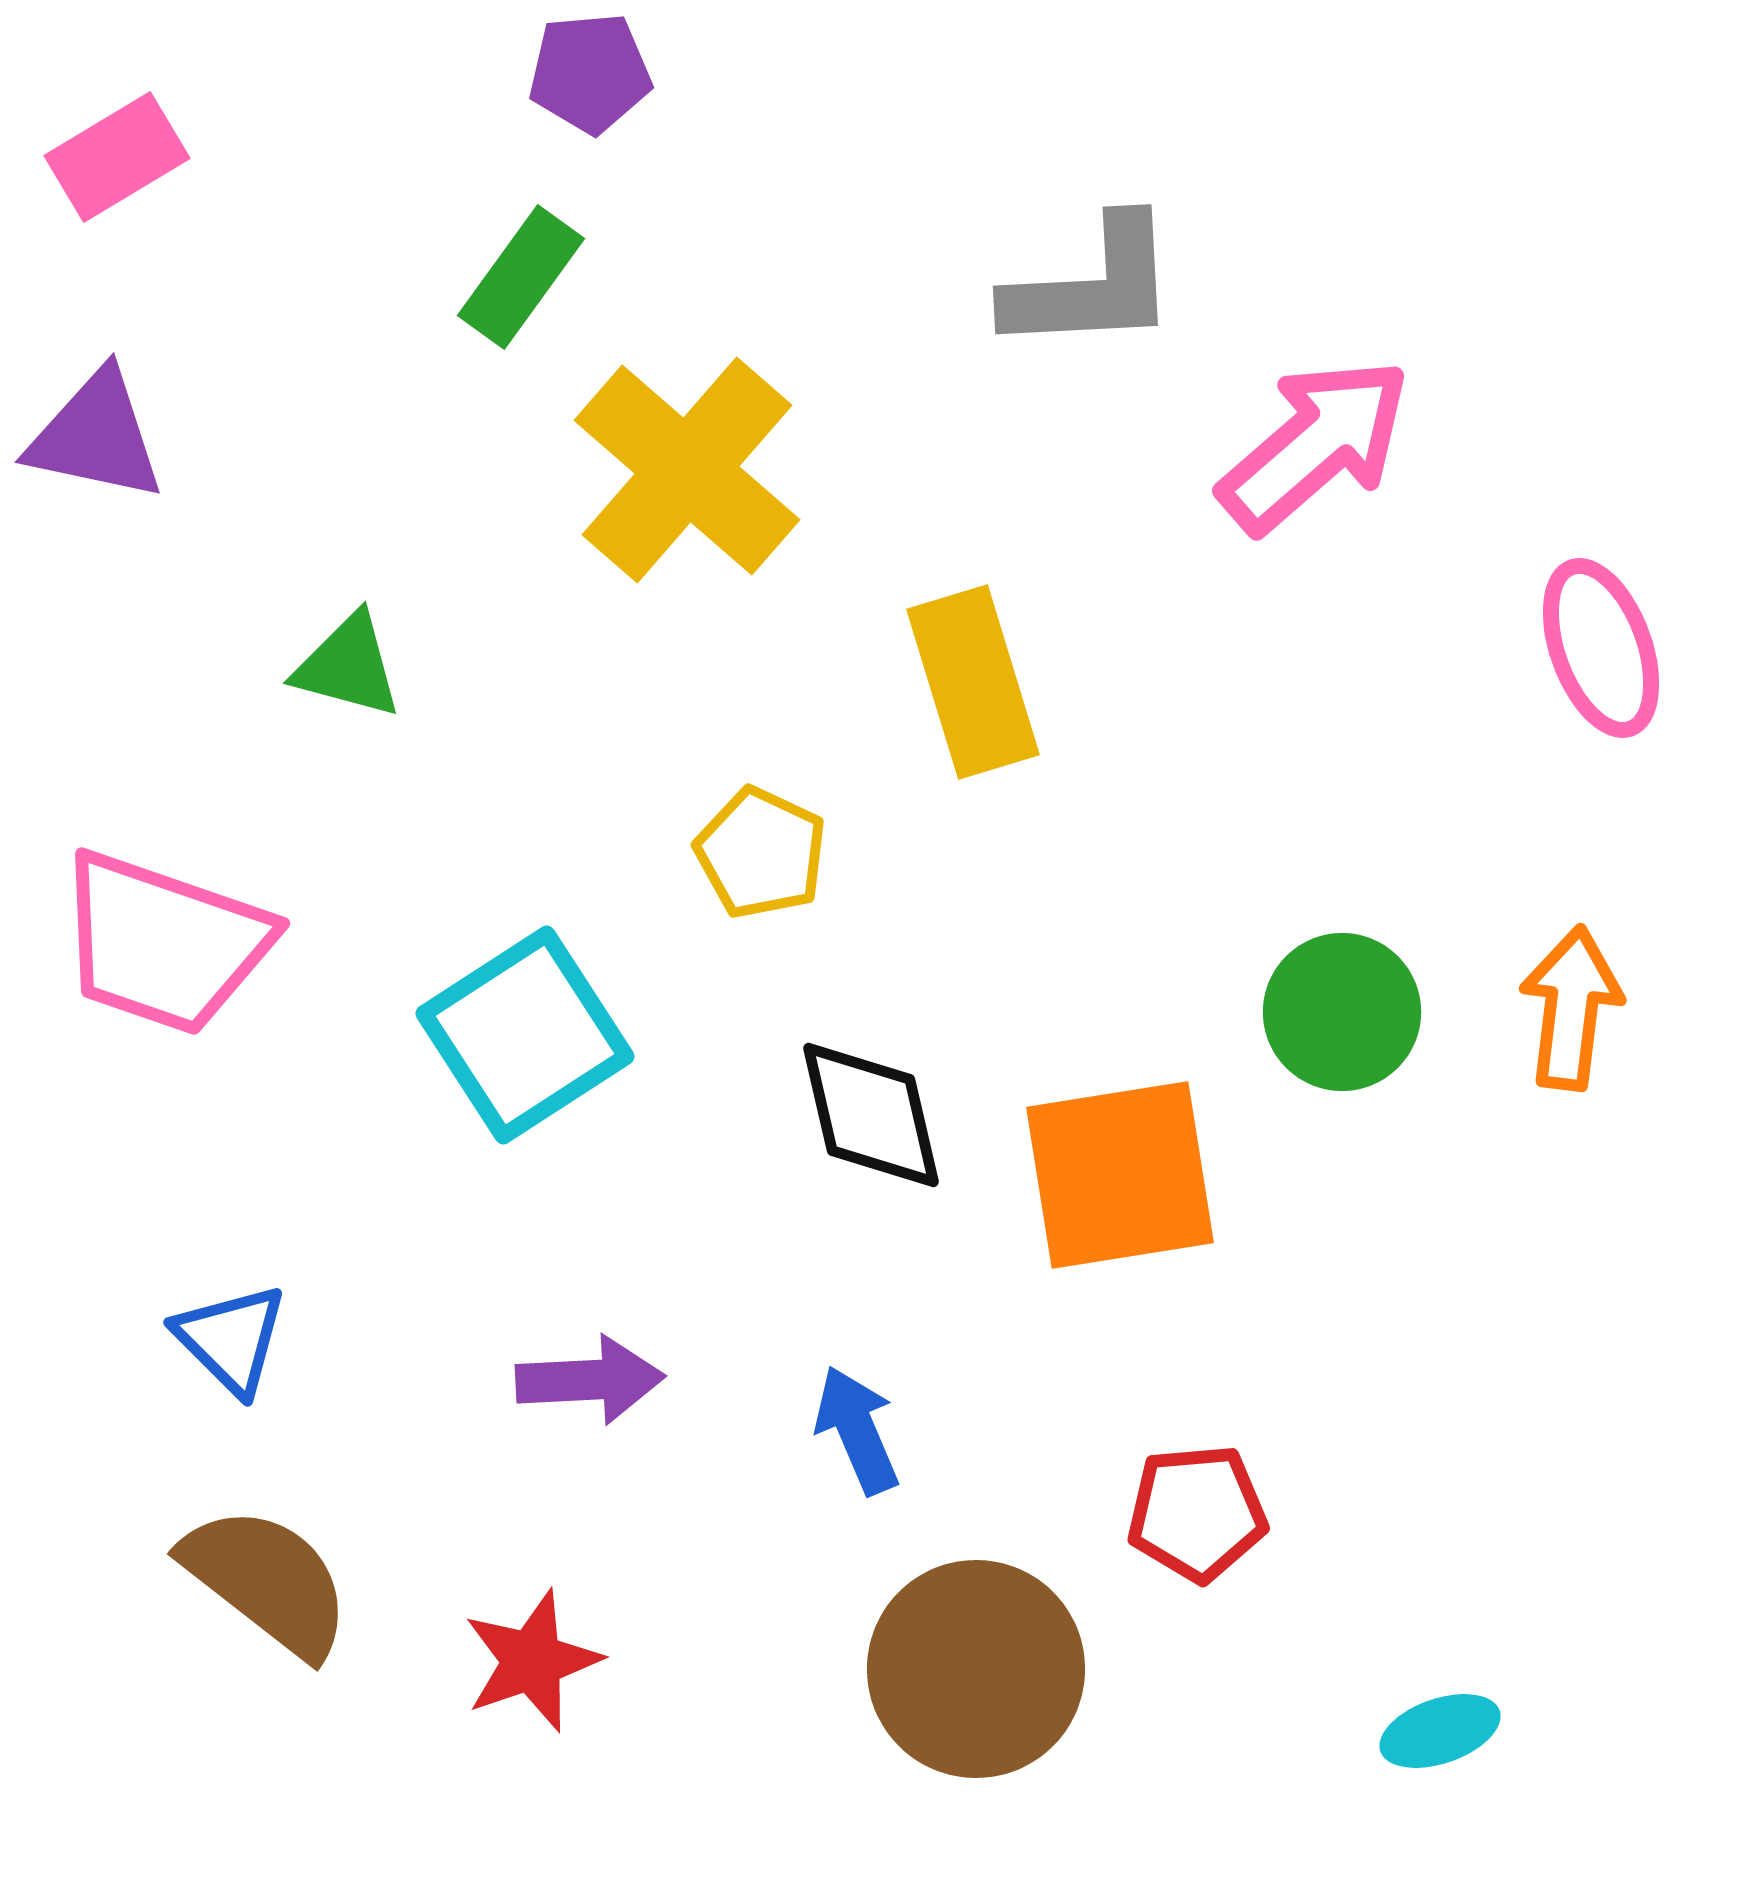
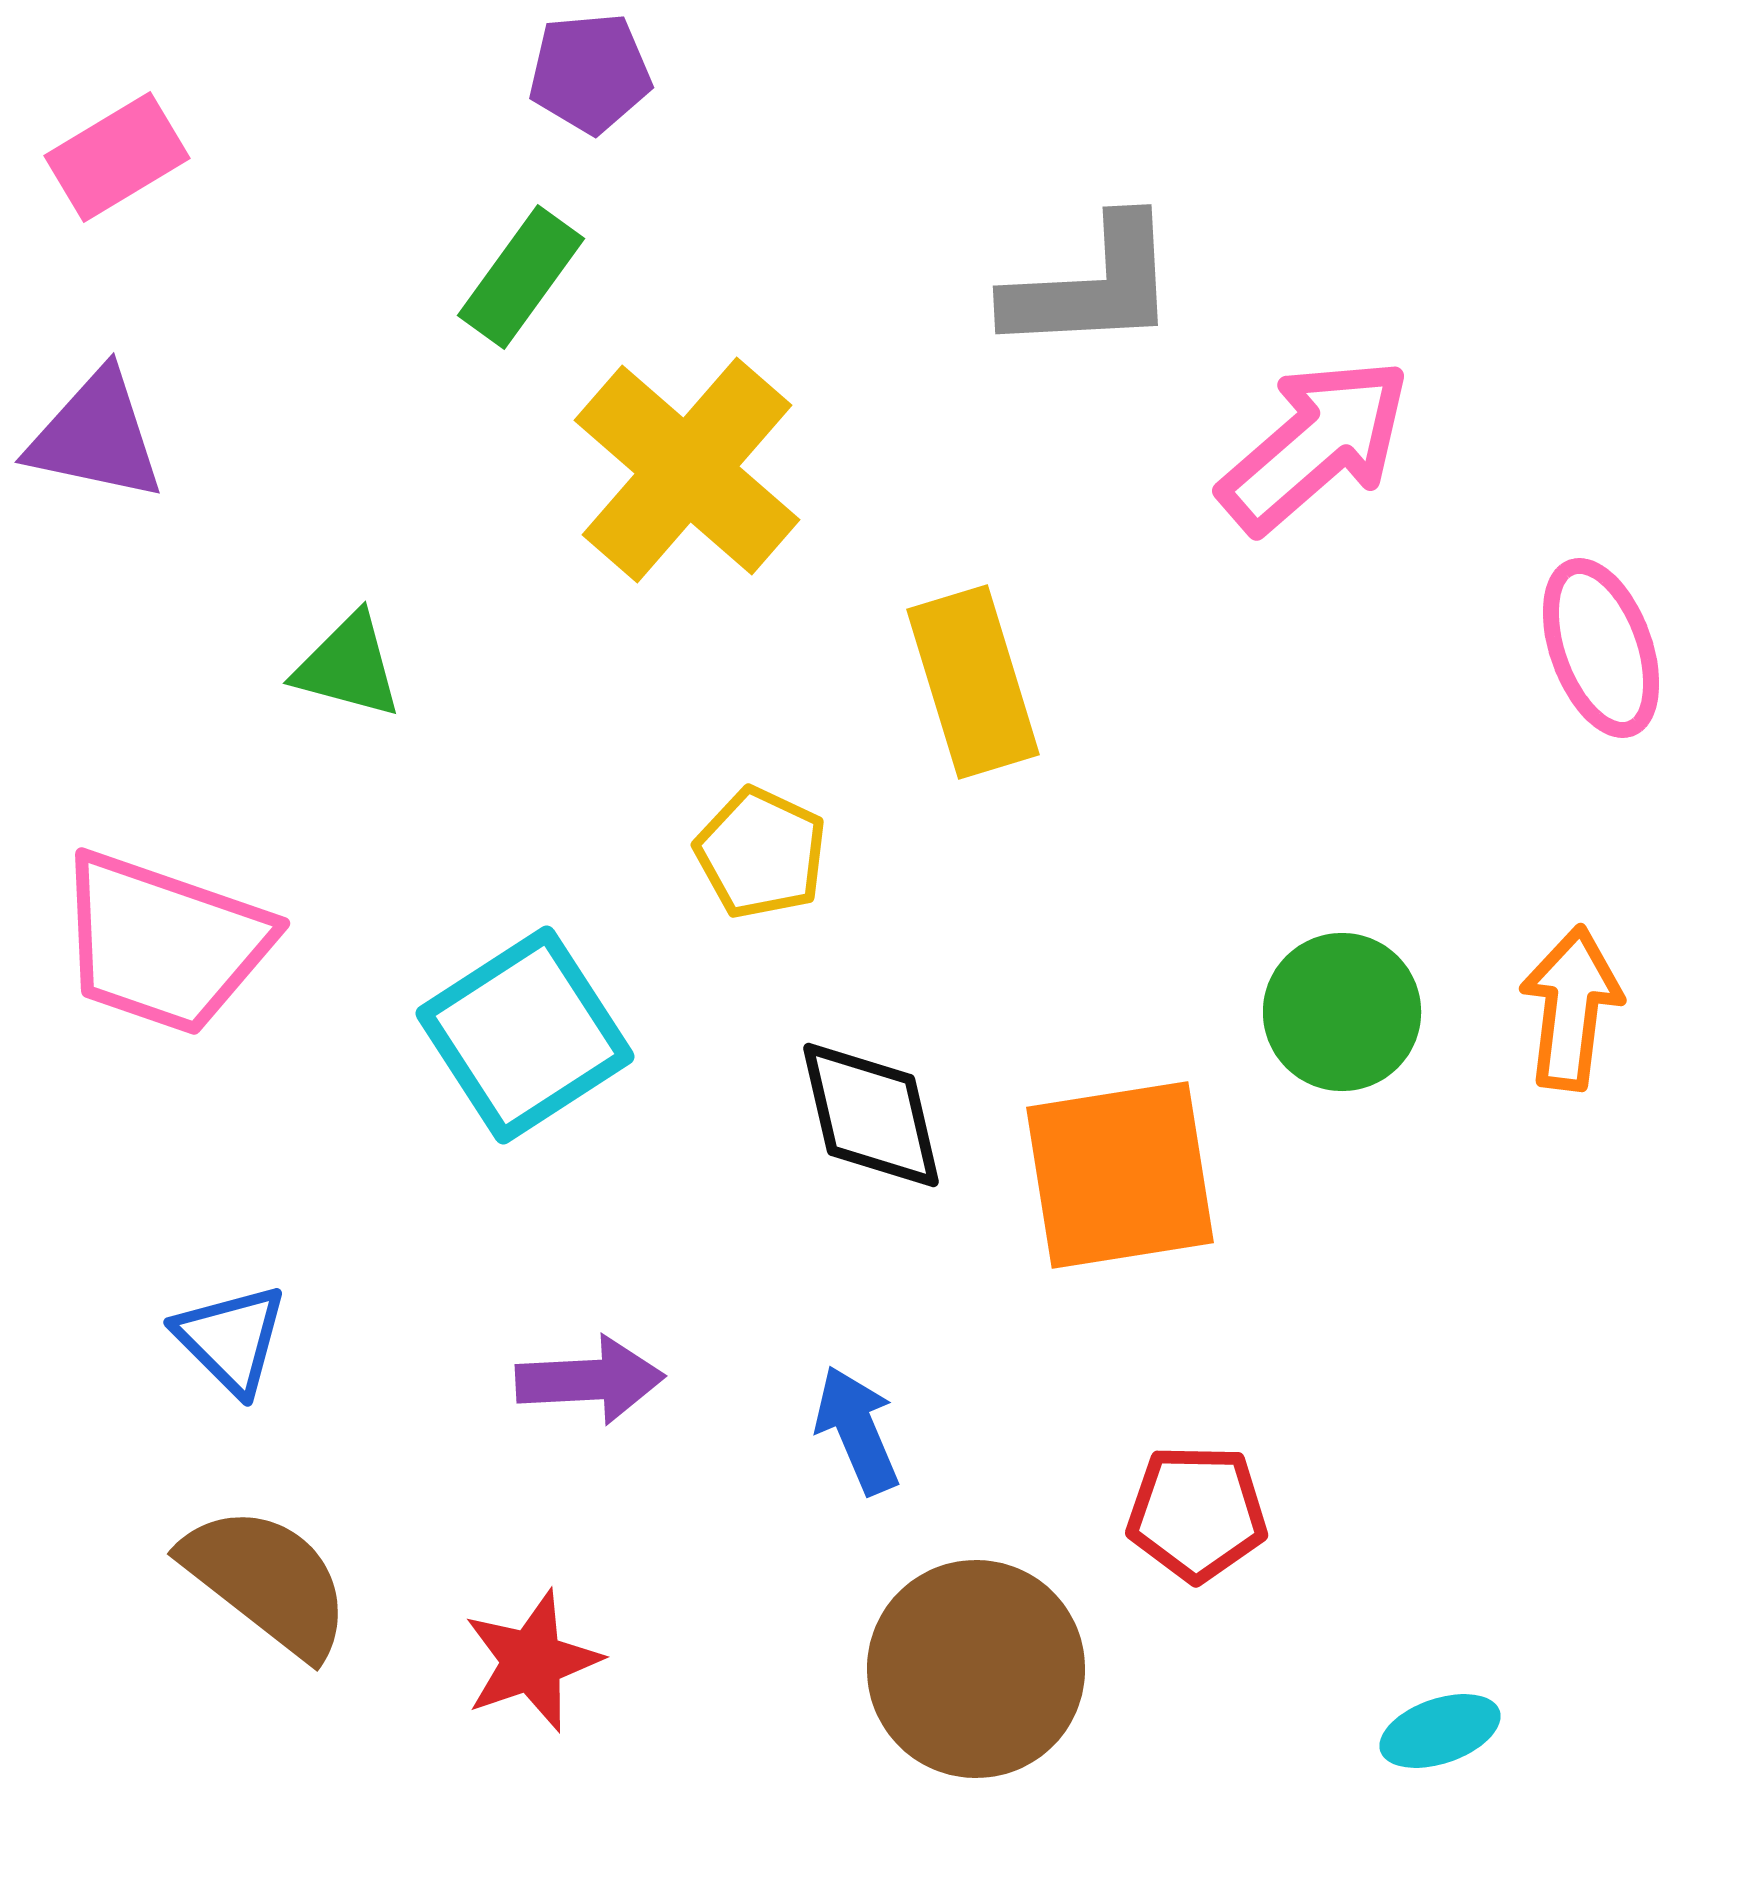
red pentagon: rotated 6 degrees clockwise
